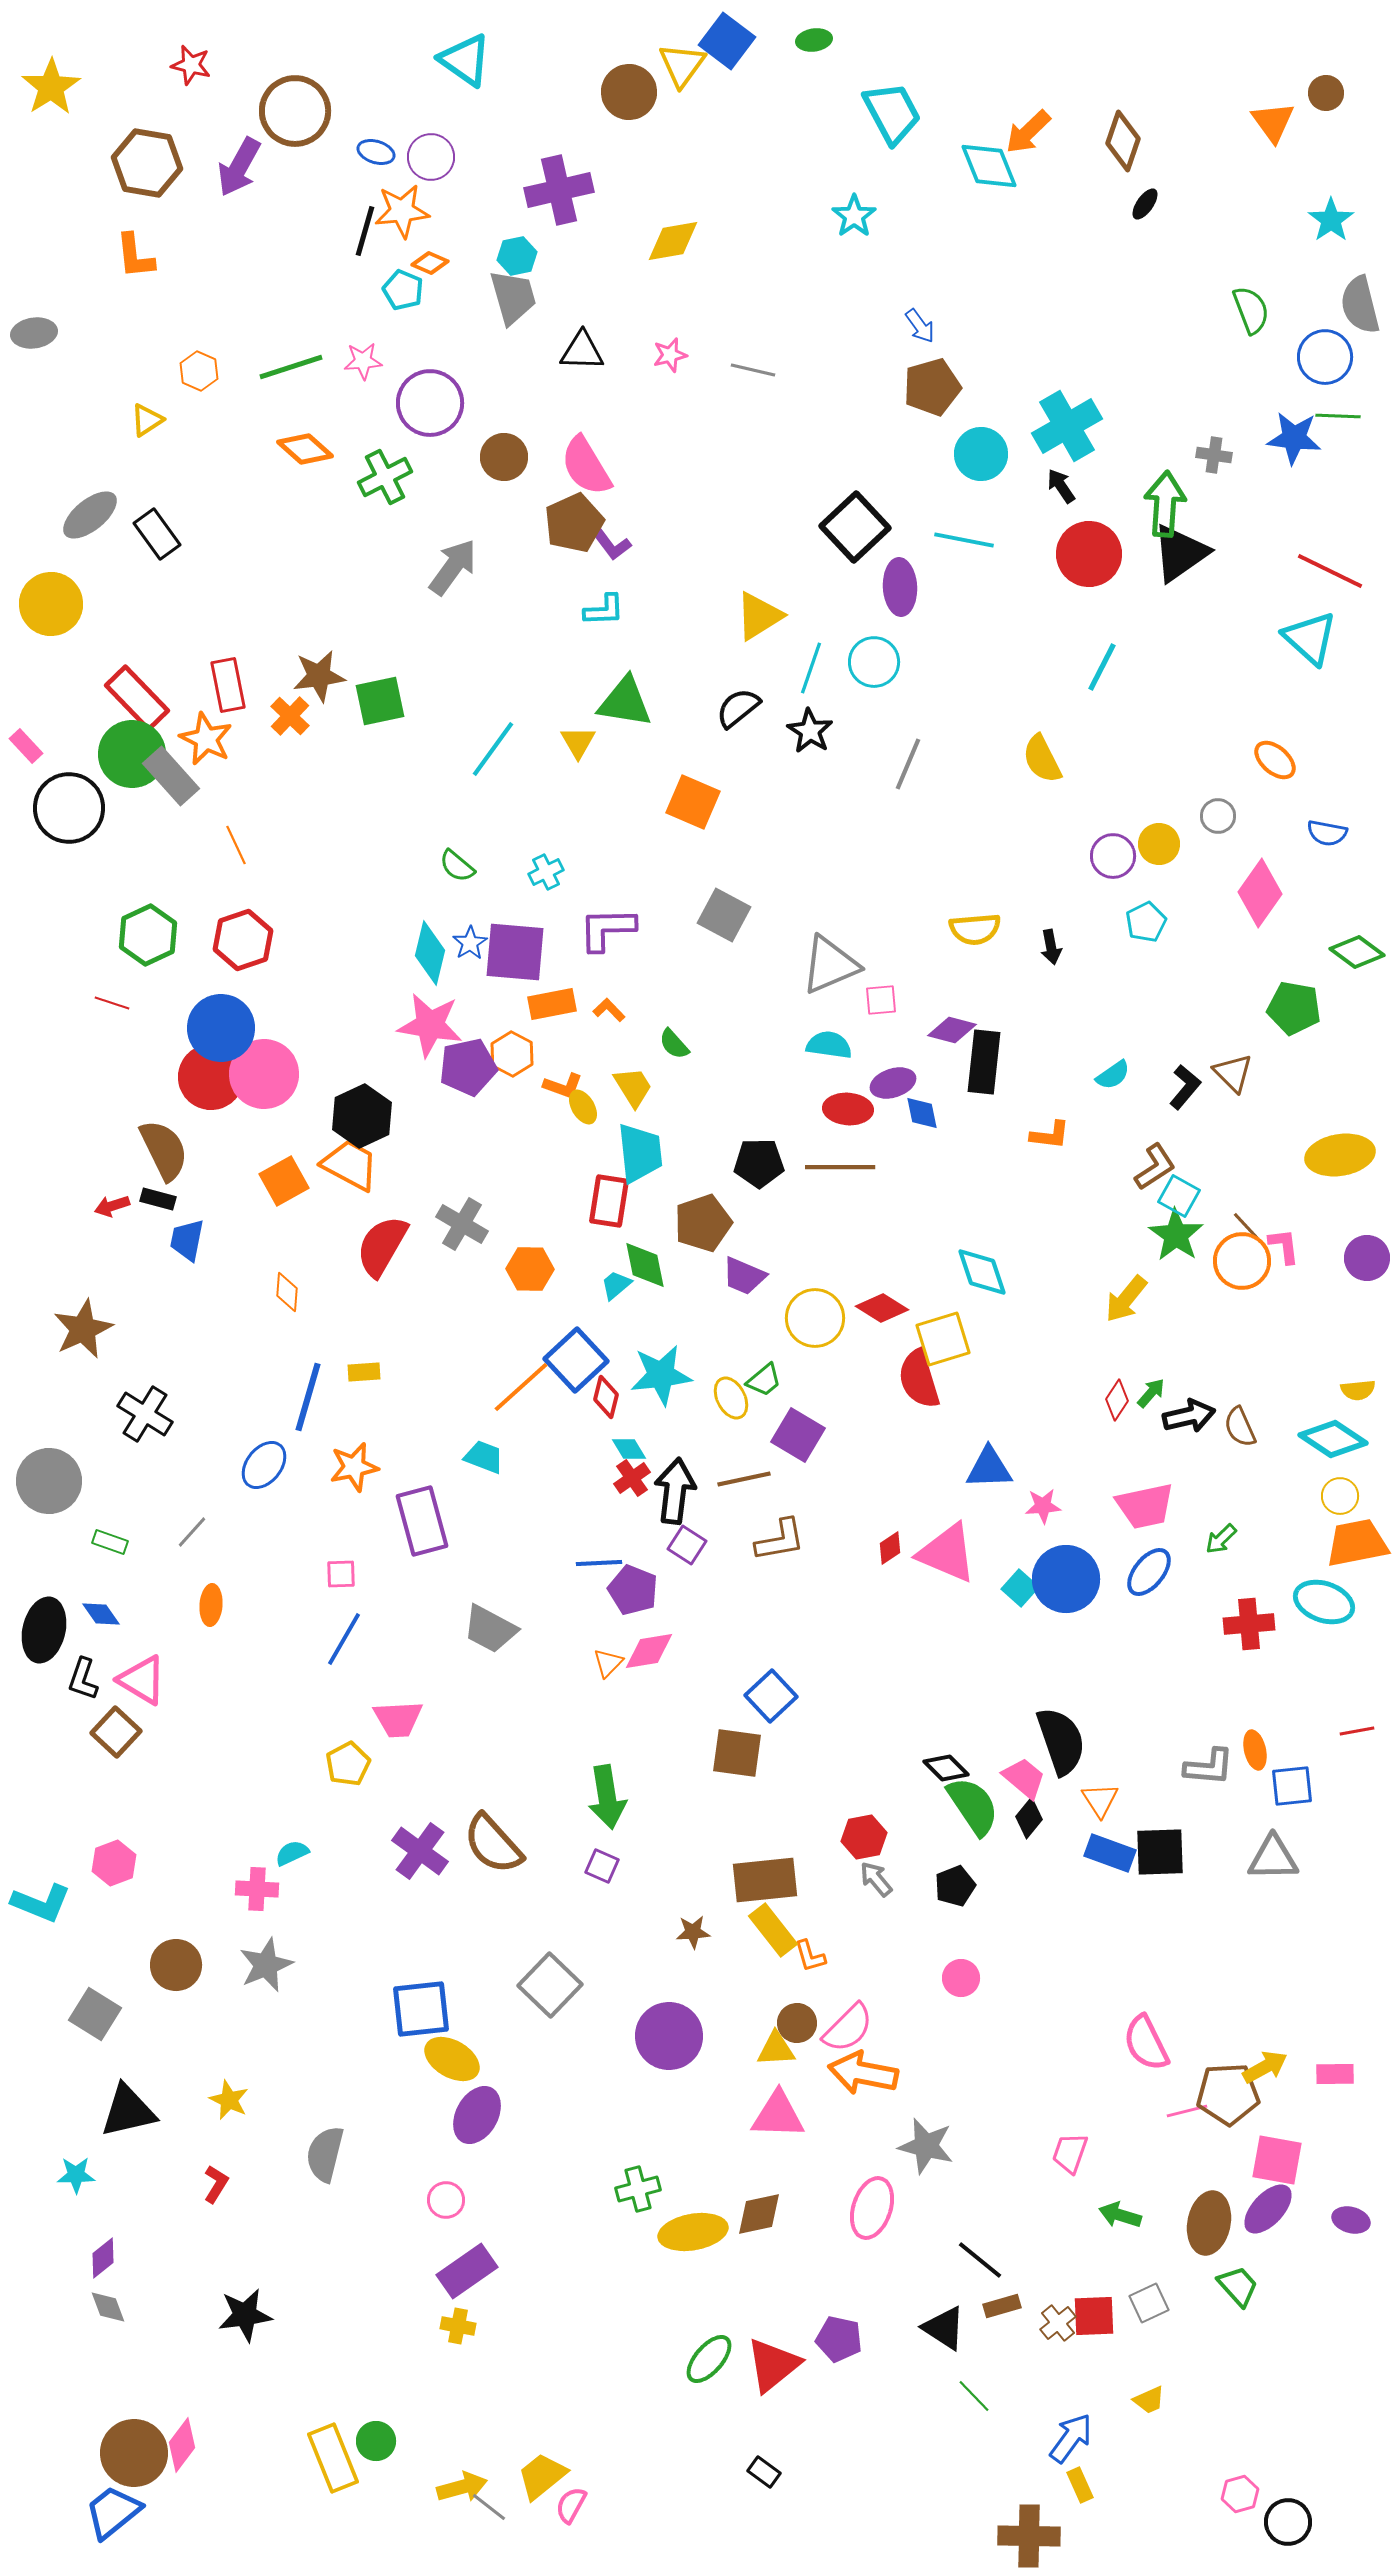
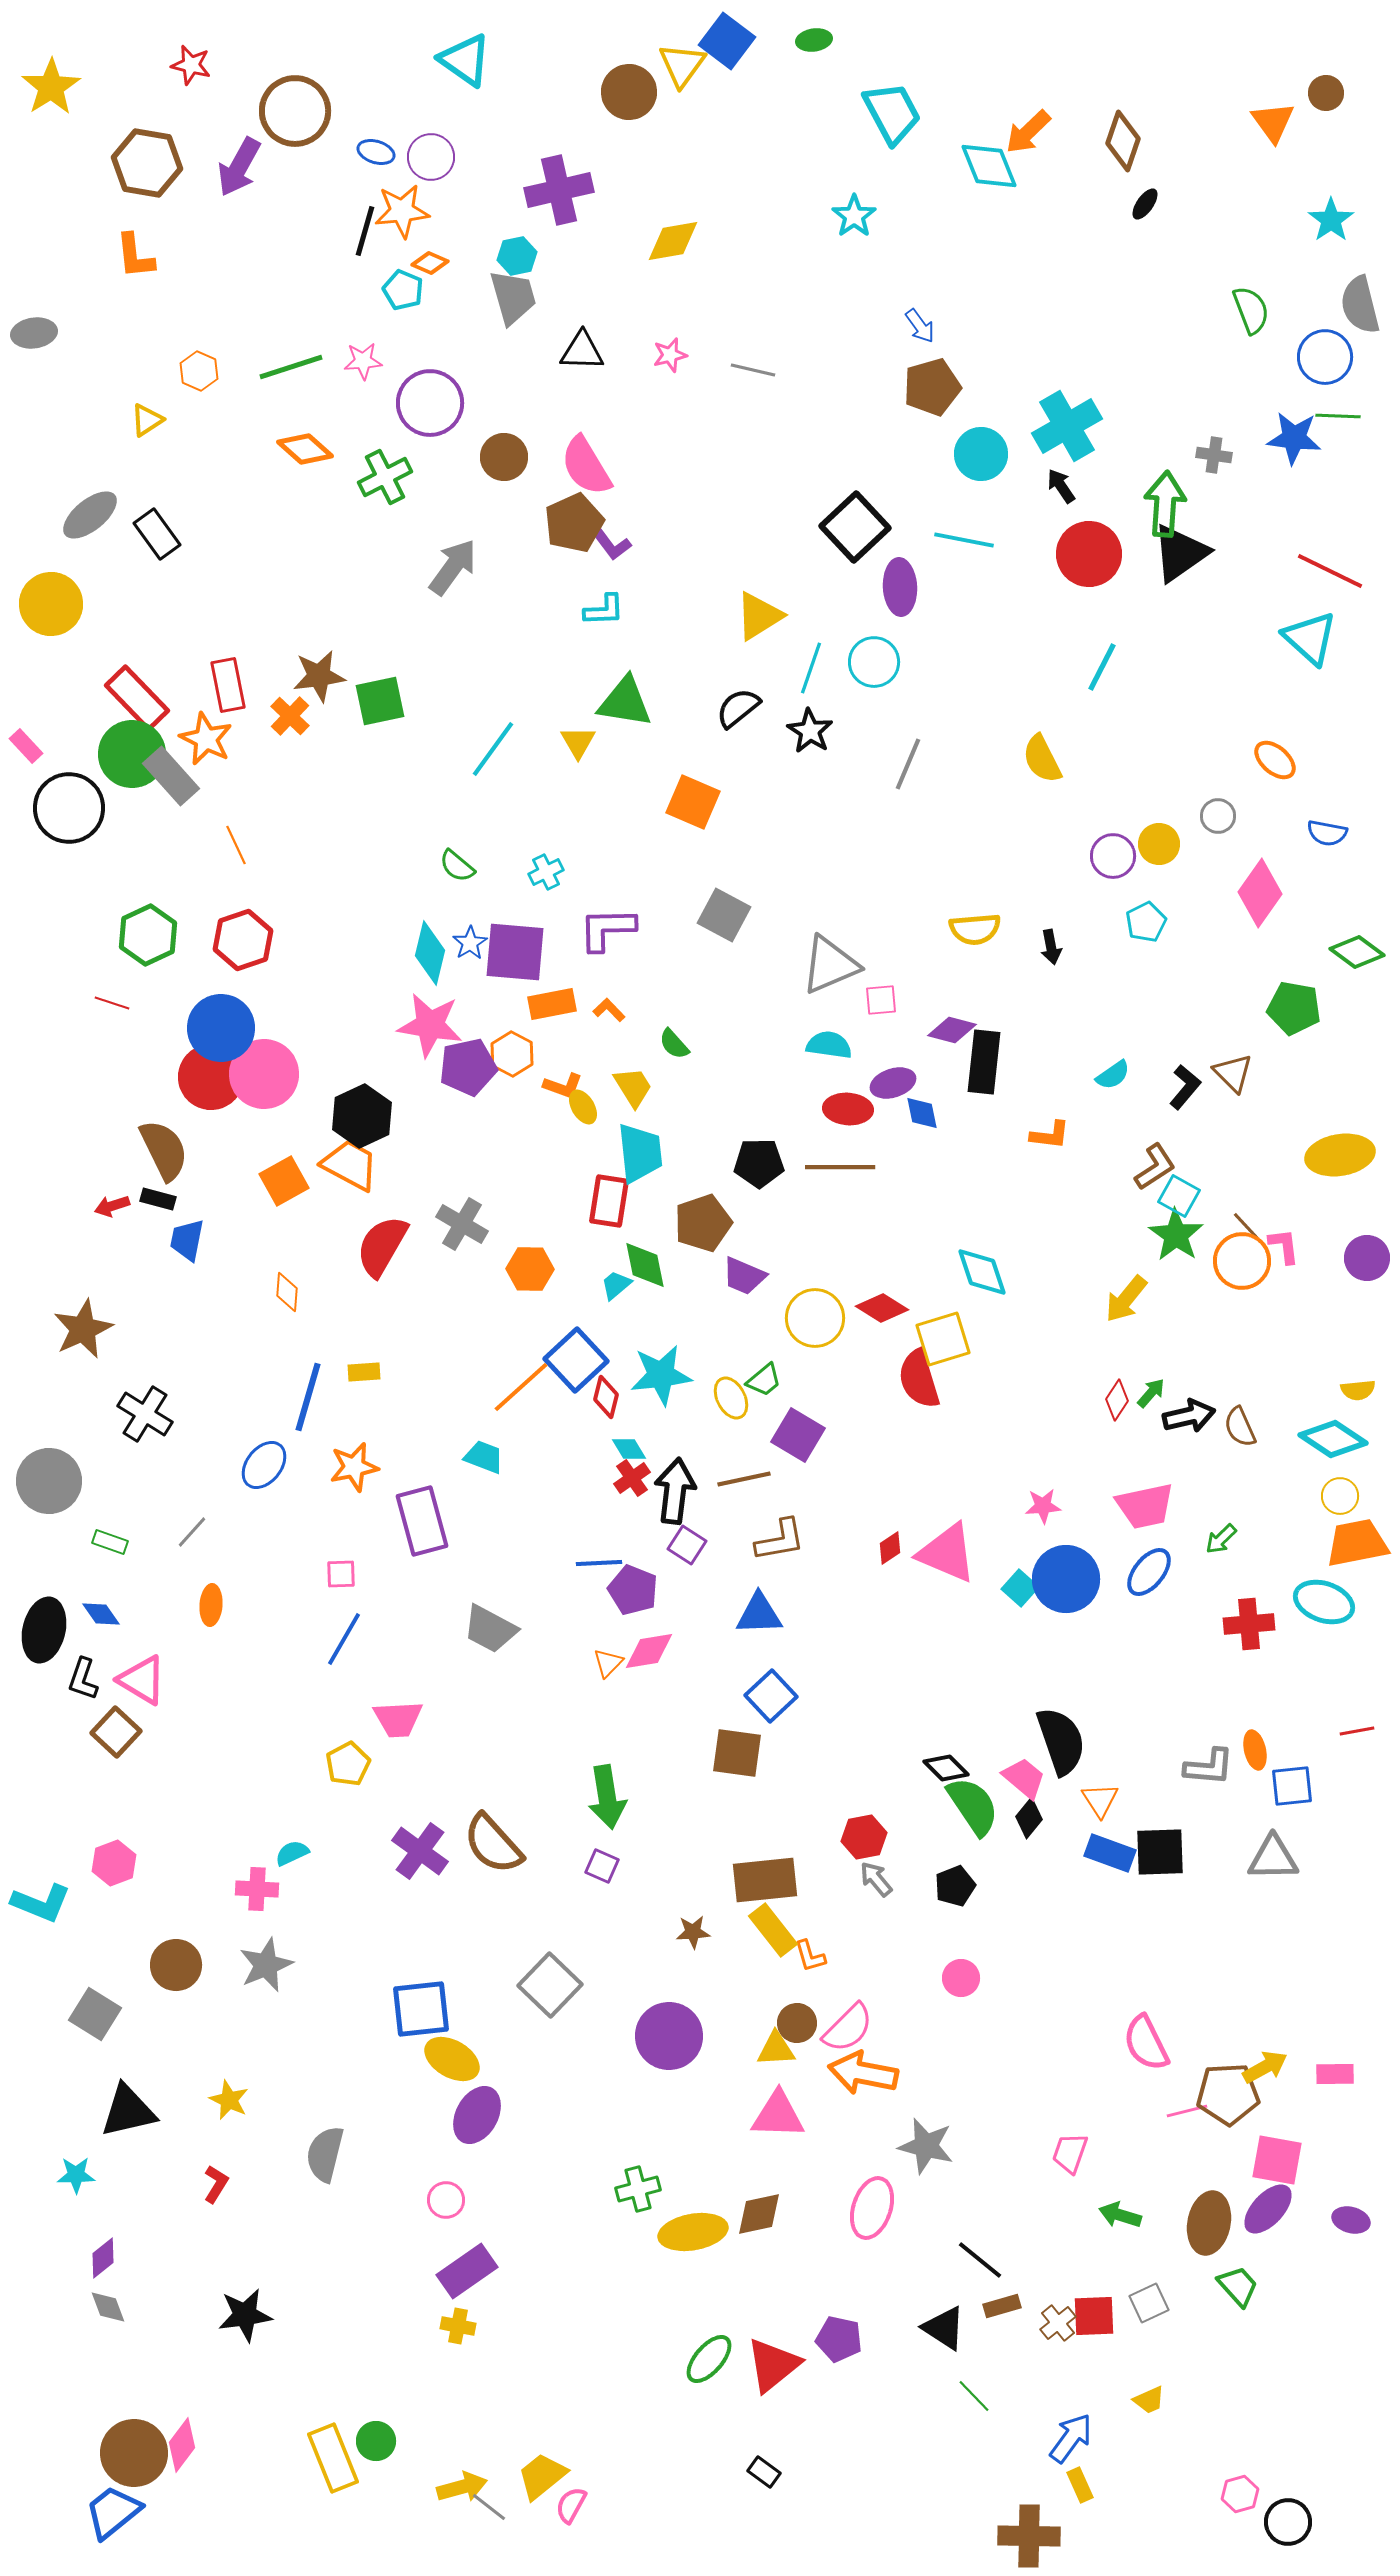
blue triangle at (989, 1468): moved 230 px left, 146 px down
